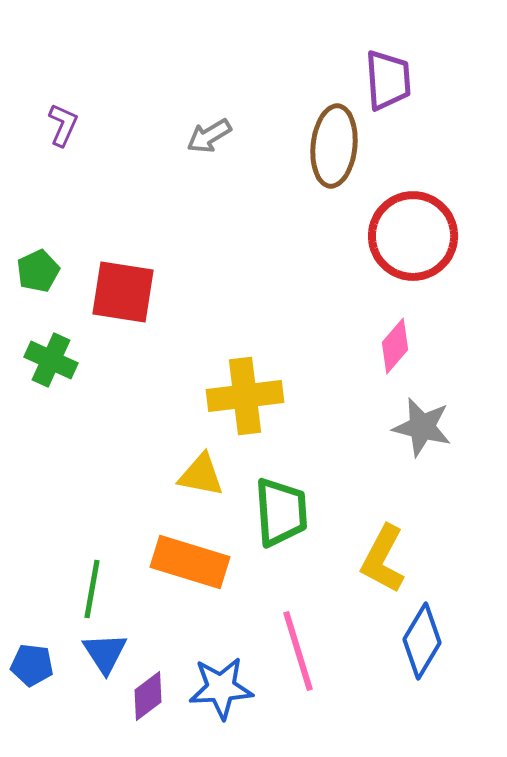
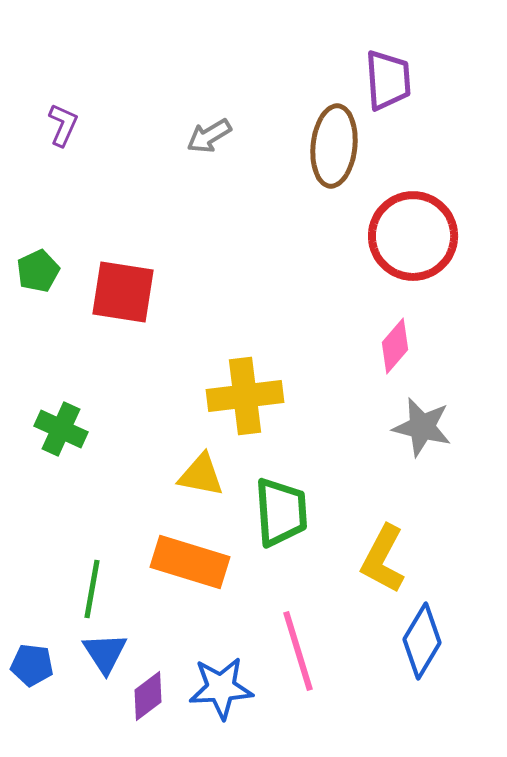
green cross: moved 10 px right, 69 px down
